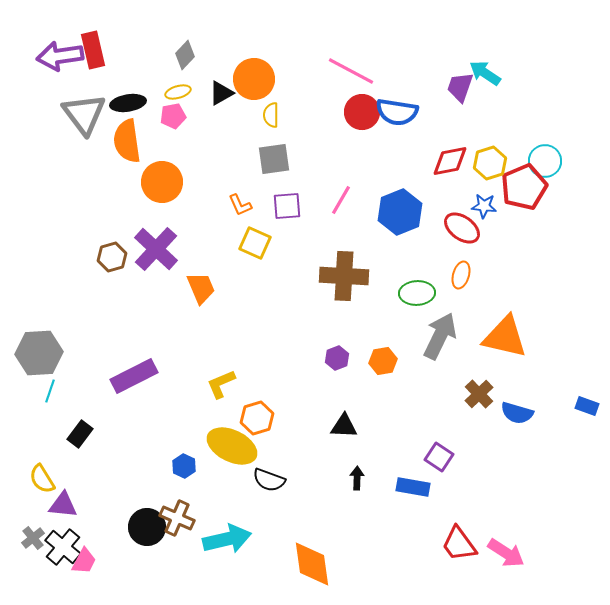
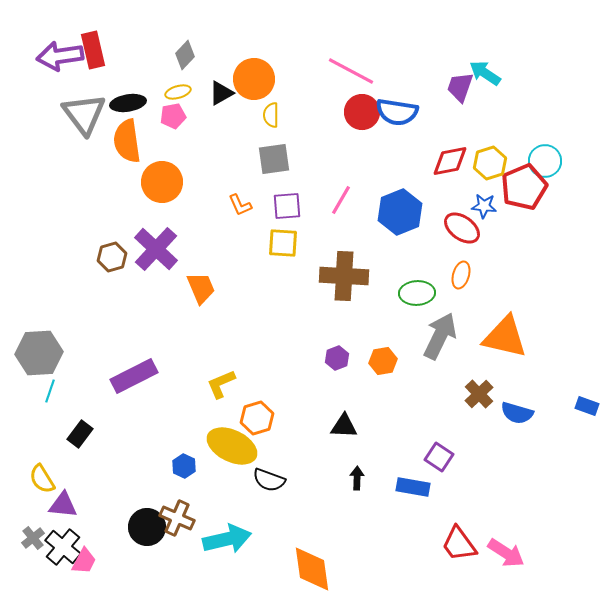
yellow square at (255, 243): moved 28 px right; rotated 20 degrees counterclockwise
orange diamond at (312, 564): moved 5 px down
